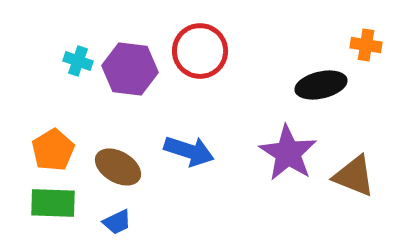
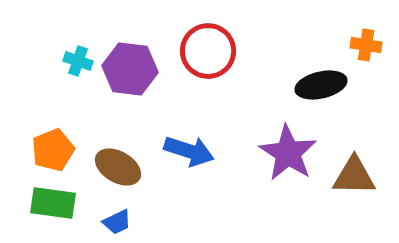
red circle: moved 8 px right
orange pentagon: rotated 9 degrees clockwise
brown triangle: rotated 21 degrees counterclockwise
green rectangle: rotated 6 degrees clockwise
